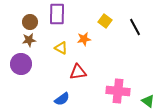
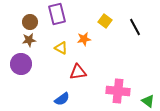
purple rectangle: rotated 15 degrees counterclockwise
